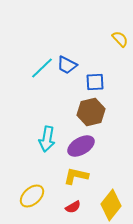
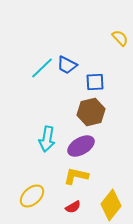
yellow semicircle: moved 1 px up
